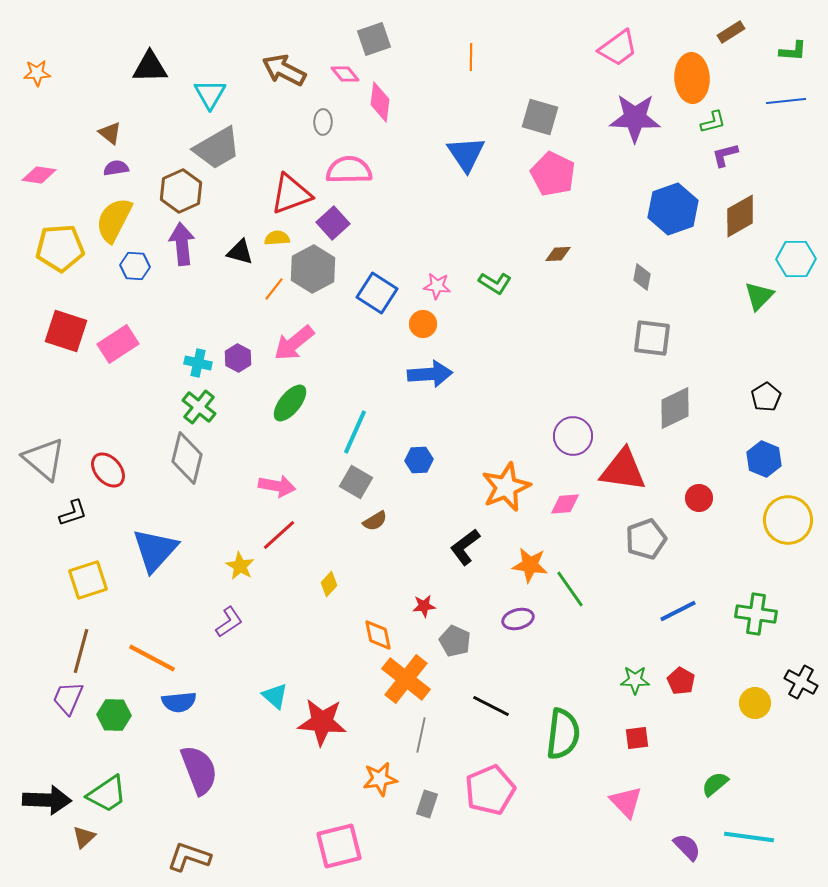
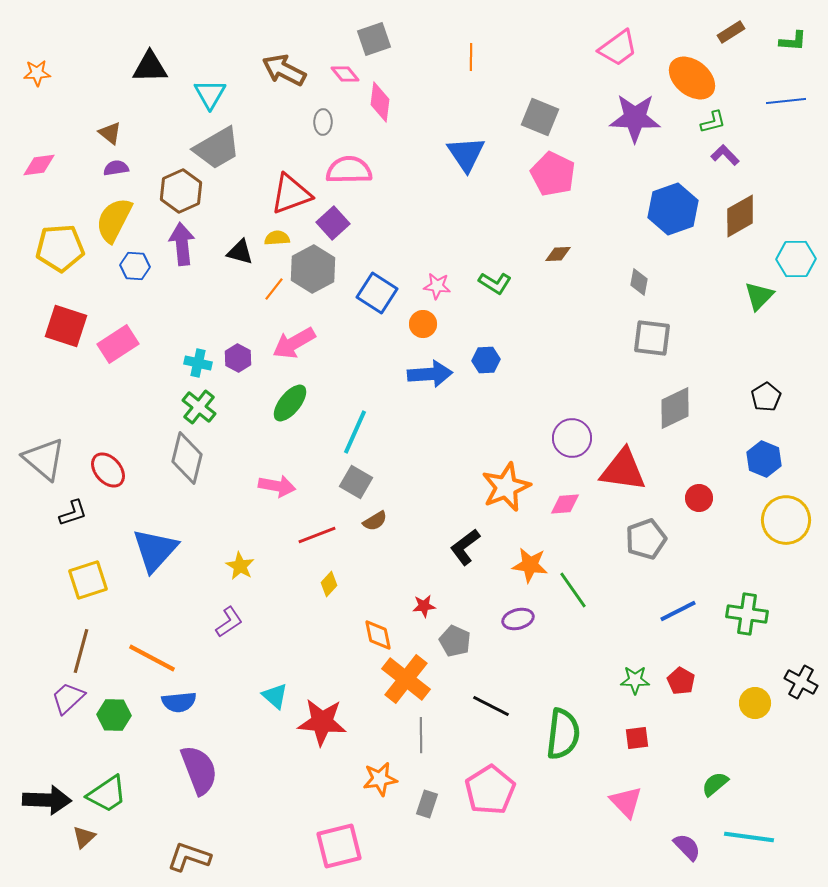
green L-shape at (793, 51): moved 10 px up
orange ellipse at (692, 78): rotated 48 degrees counterclockwise
gray square at (540, 117): rotated 6 degrees clockwise
purple L-shape at (725, 155): rotated 60 degrees clockwise
pink diamond at (39, 175): moved 10 px up; rotated 16 degrees counterclockwise
gray diamond at (642, 277): moved 3 px left, 5 px down
red square at (66, 331): moved 5 px up
pink arrow at (294, 343): rotated 9 degrees clockwise
purple circle at (573, 436): moved 1 px left, 2 px down
blue hexagon at (419, 460): moved 67 px right, 100 px up
yellow circle at (788, 520): moved 2 px left
red line at (279, 535): moved 38 px right; rotated 21 degrees clockwise
green line at (570, 589): moved 3 px right, 1 px down
green cross at (756, 614): moved 9 px left
purple trapezoid at (68, 698): rotated 24 degrees clockwise
gray line at (421, 735): rotated 12 degrees counterclockwise
pink pentagon at (490, 790): rotated 9 degrees counterclockwise
